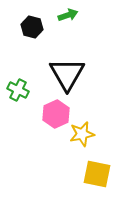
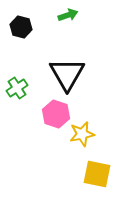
black hexagon: moved 11 px left
green cross: moved 1 px left, 2 px up; rotated 30 degrees clockwise
pink hexagon: rotated 16 degrees counterclockwise
